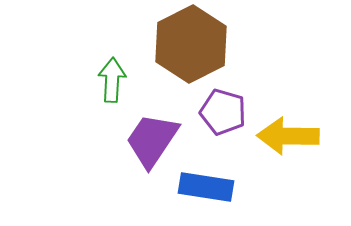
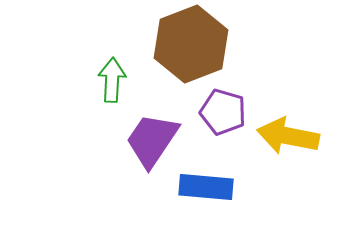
brown hexagon: rotated 6 degrees clockwise
yellow arrow: rotated 10 degrees clockwise
blue rectangle: rotated 4 degrees counterclockwise
